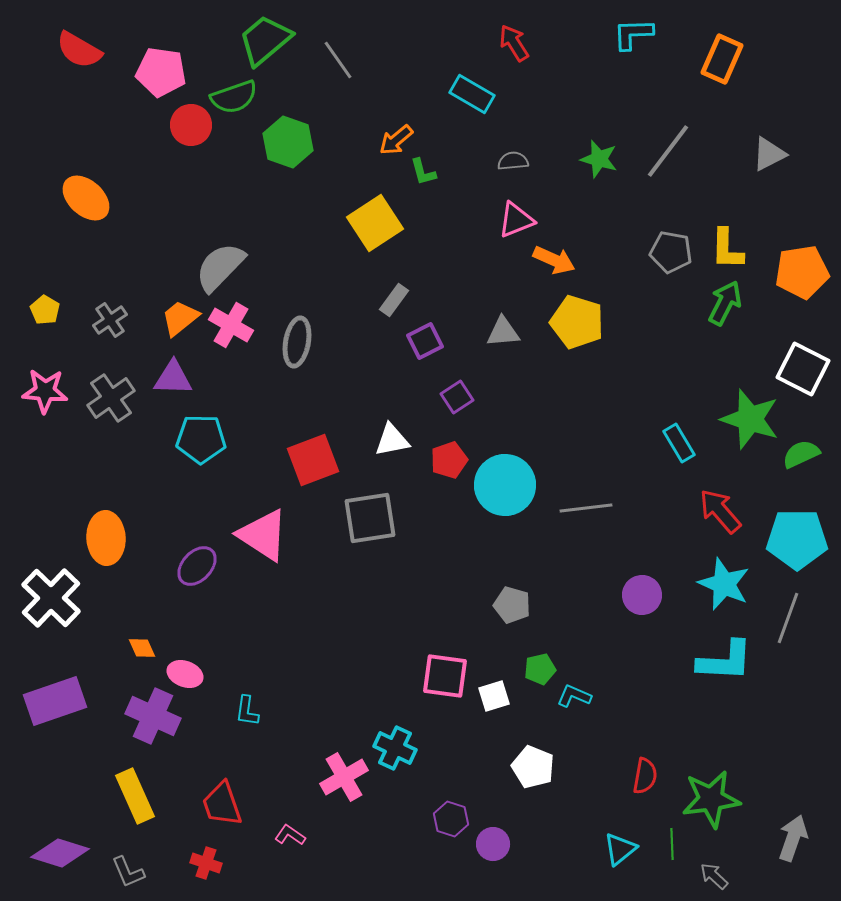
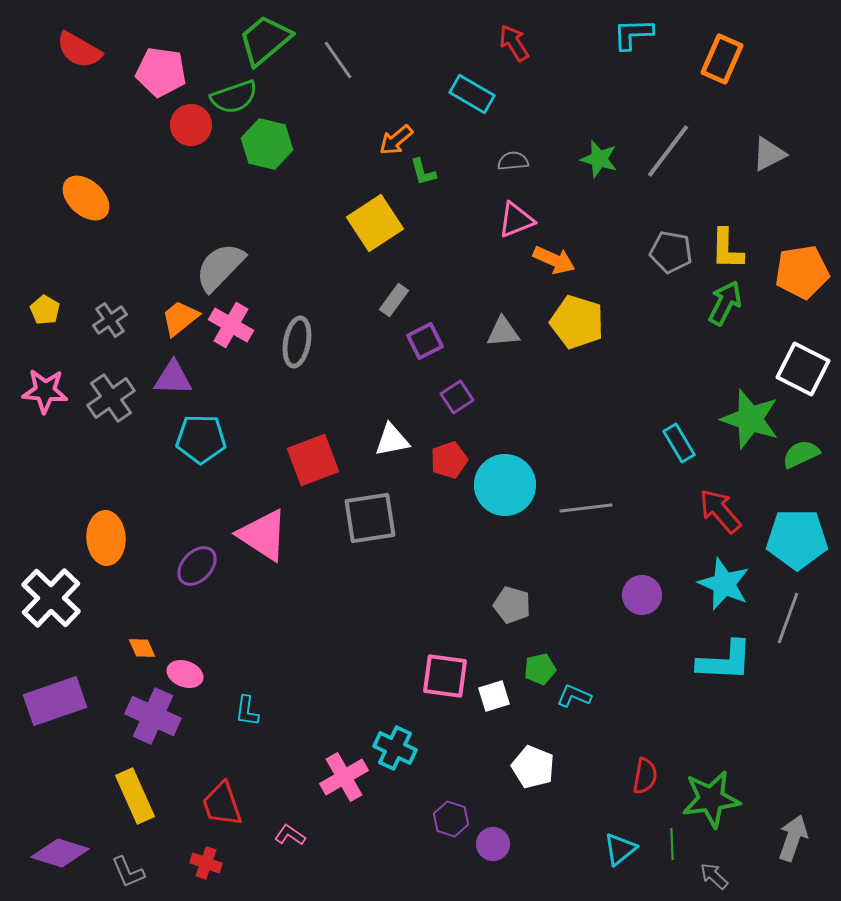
green hexagon at (288, 142): moved 21 px left, 2 px down; rotated 6 degrees counterclockwise
